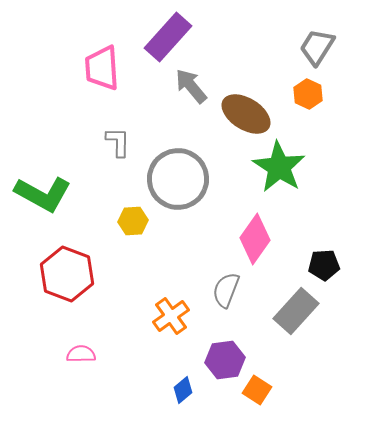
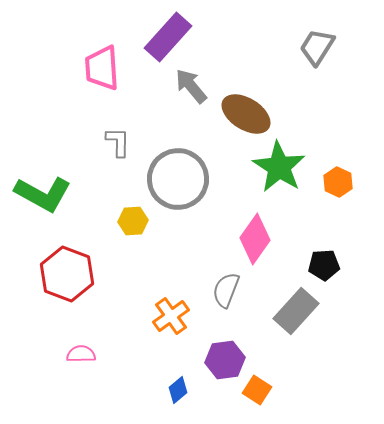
orange hexagon: moved 30 px right, 88 px down
blue diamond: moved 5 px left
